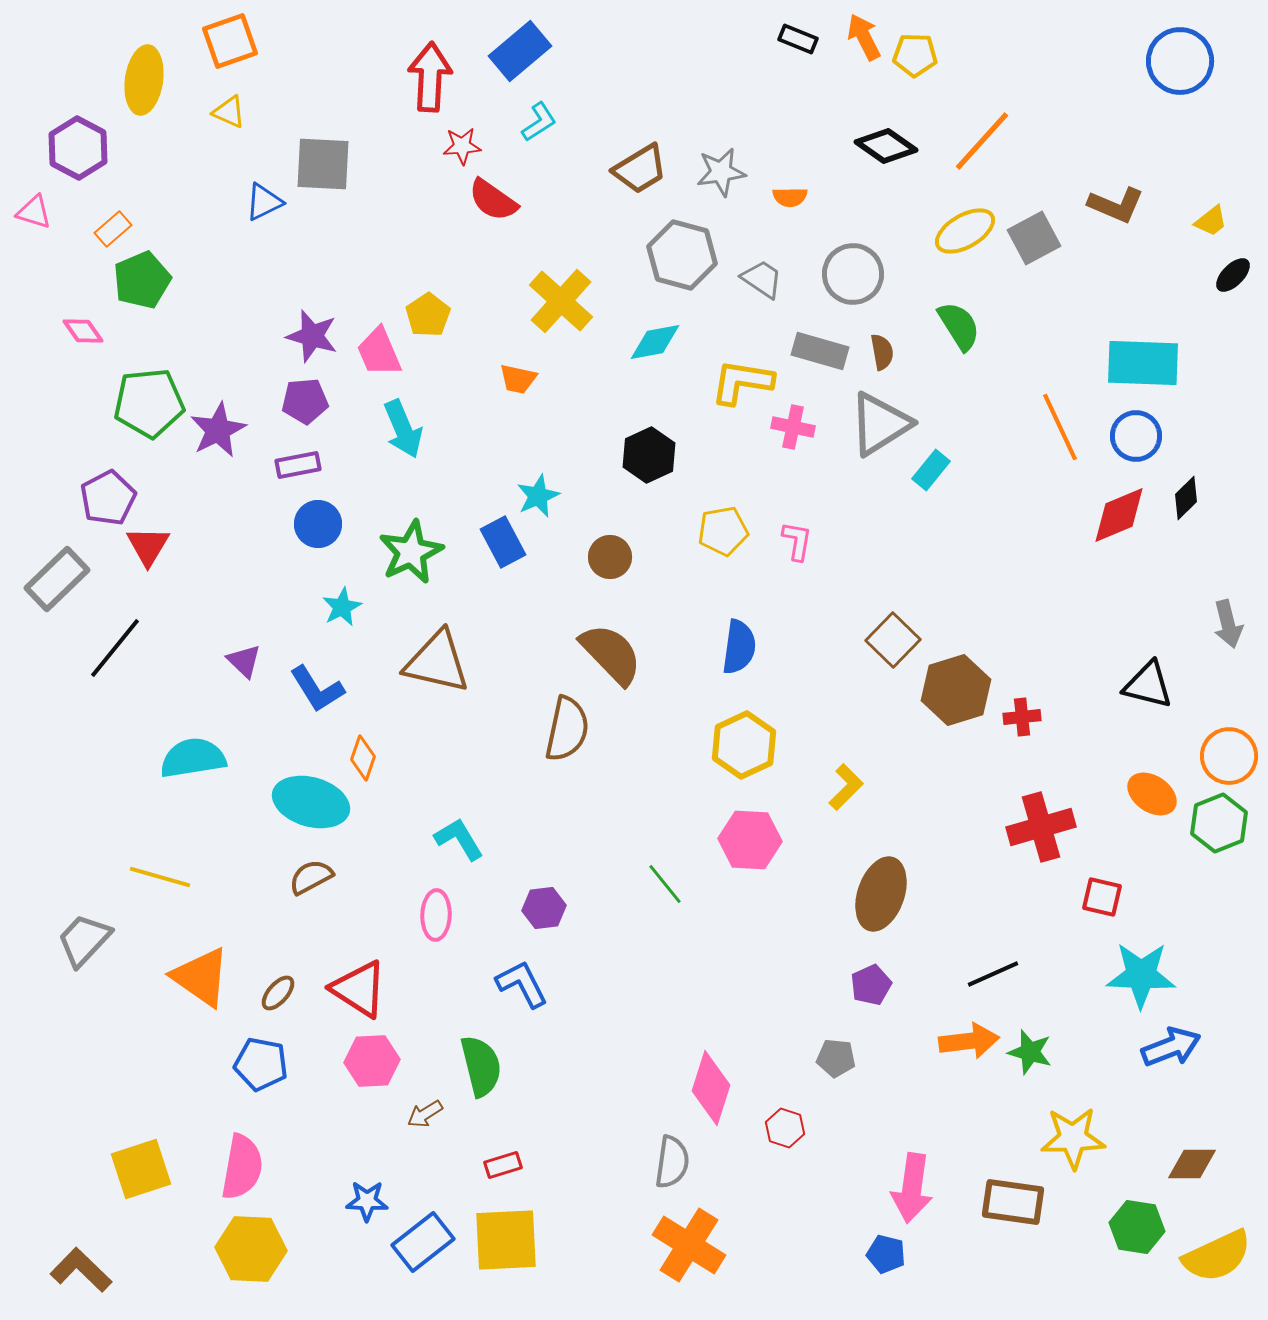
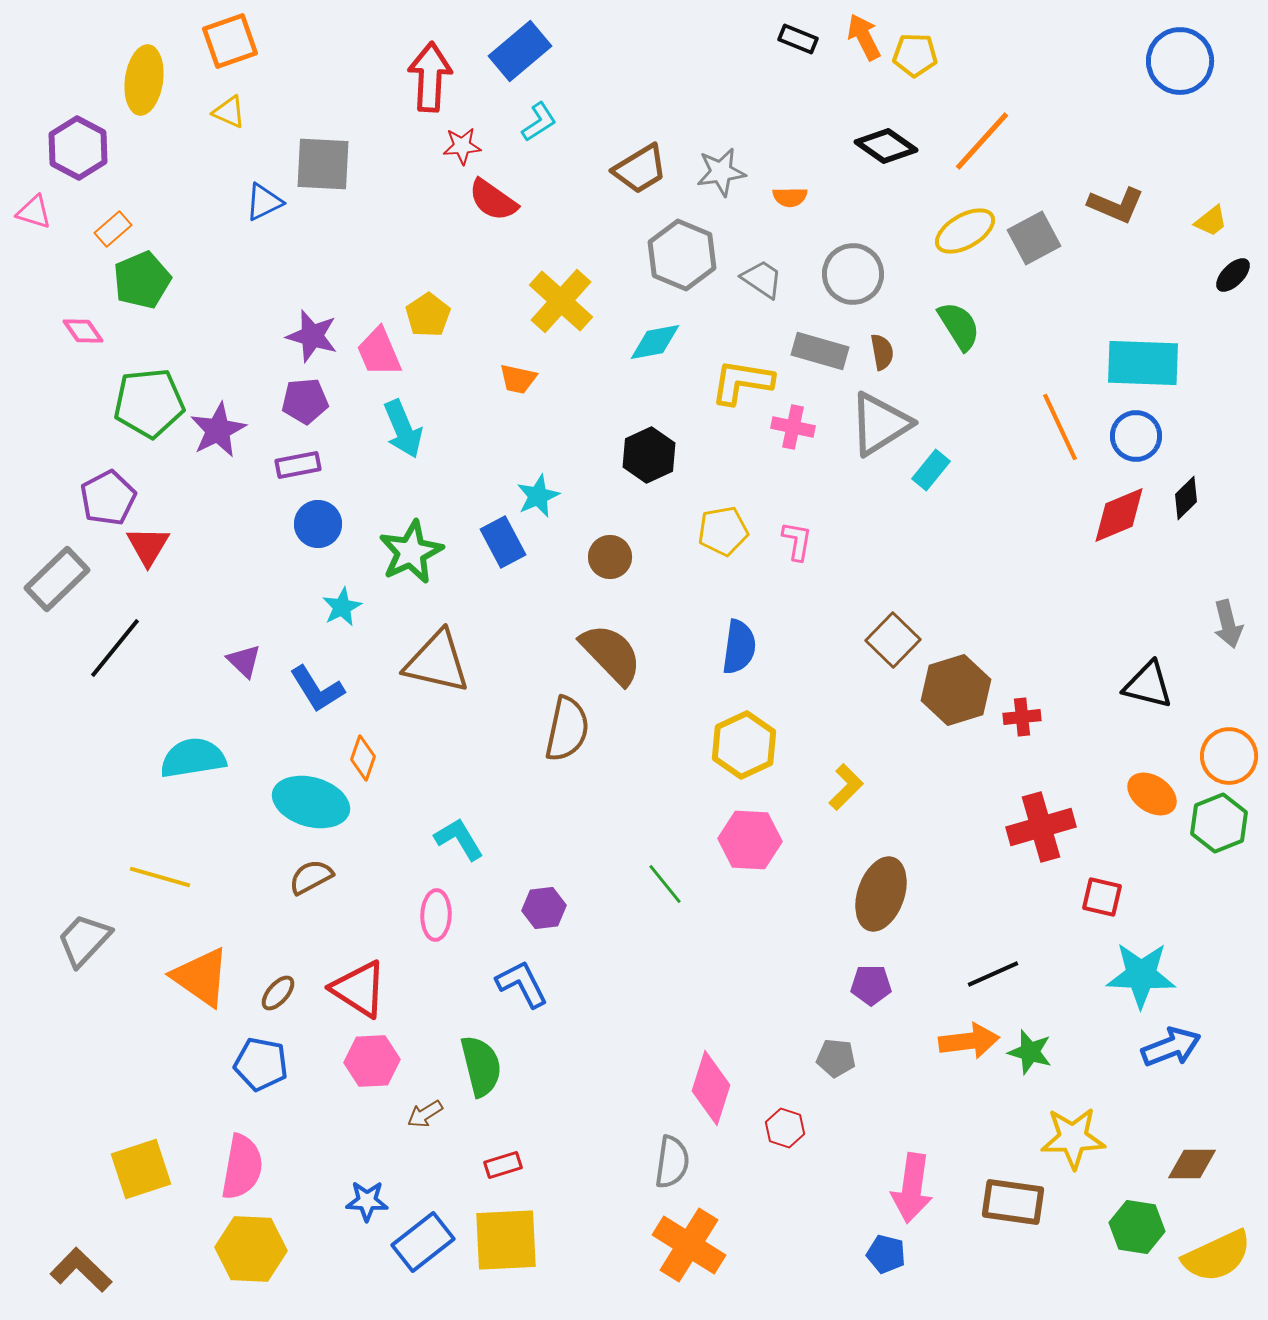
gray hexagon at (682, 255): rotated 8 degrees clockwise
purple pentagon at (871, 985): rotated 24 degrees clockwise
